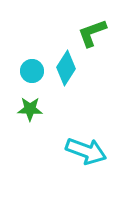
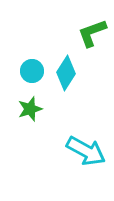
cyan diamond: moved 5 px down
green star: rotated 20 degrees counterclockwise
cyan arrow: rotated 9 degrees clockwise
